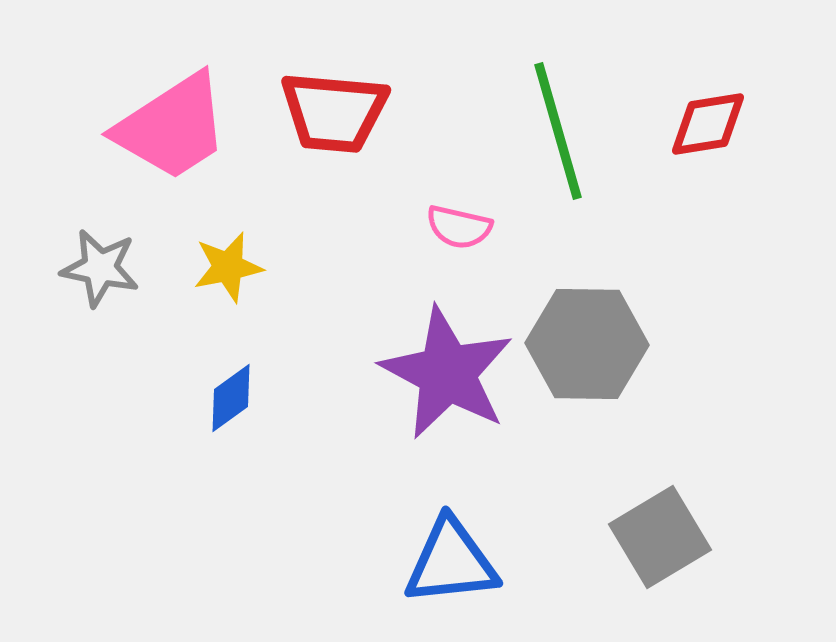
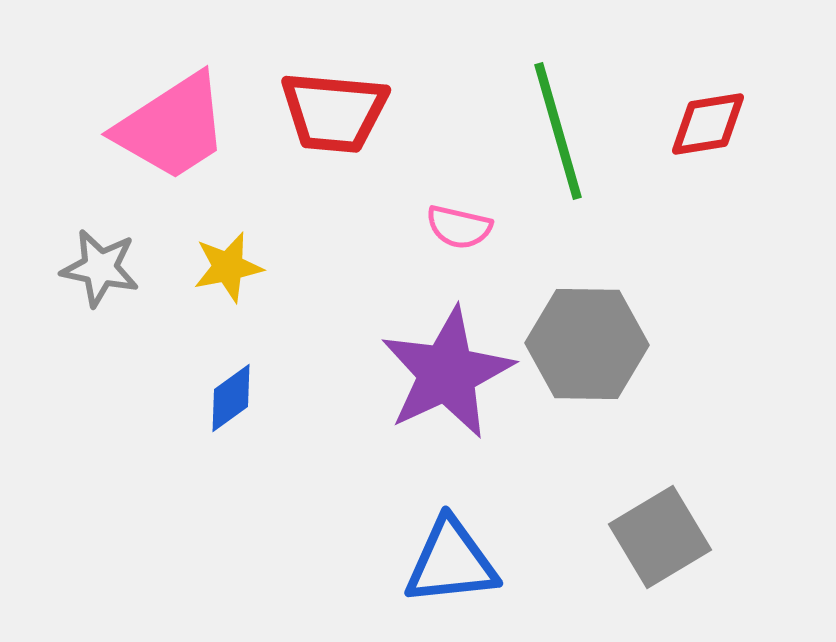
purple star: rotated 19 degrees clockwise
